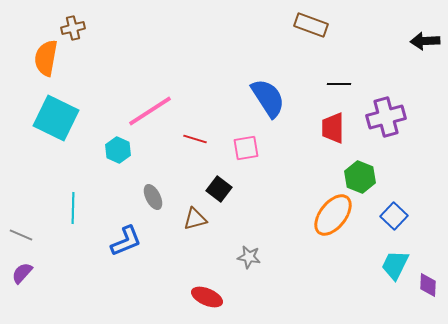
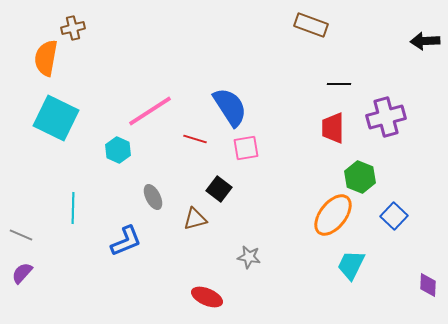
blue semicircle: moved 38 px left, 9 px down
cyan trapezoid: moved 44 px left
